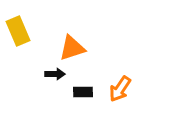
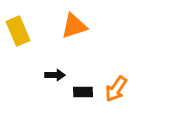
orange triangle: moved 2 px right, 22 px up
black arrow: moved 1 px down
orange arrow: moved 4 px left
